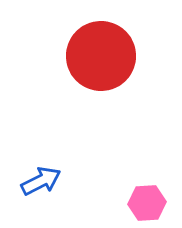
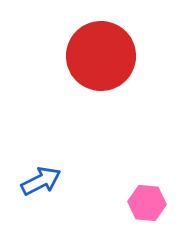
pink hexagon: rotated 9 degrees clockwise
